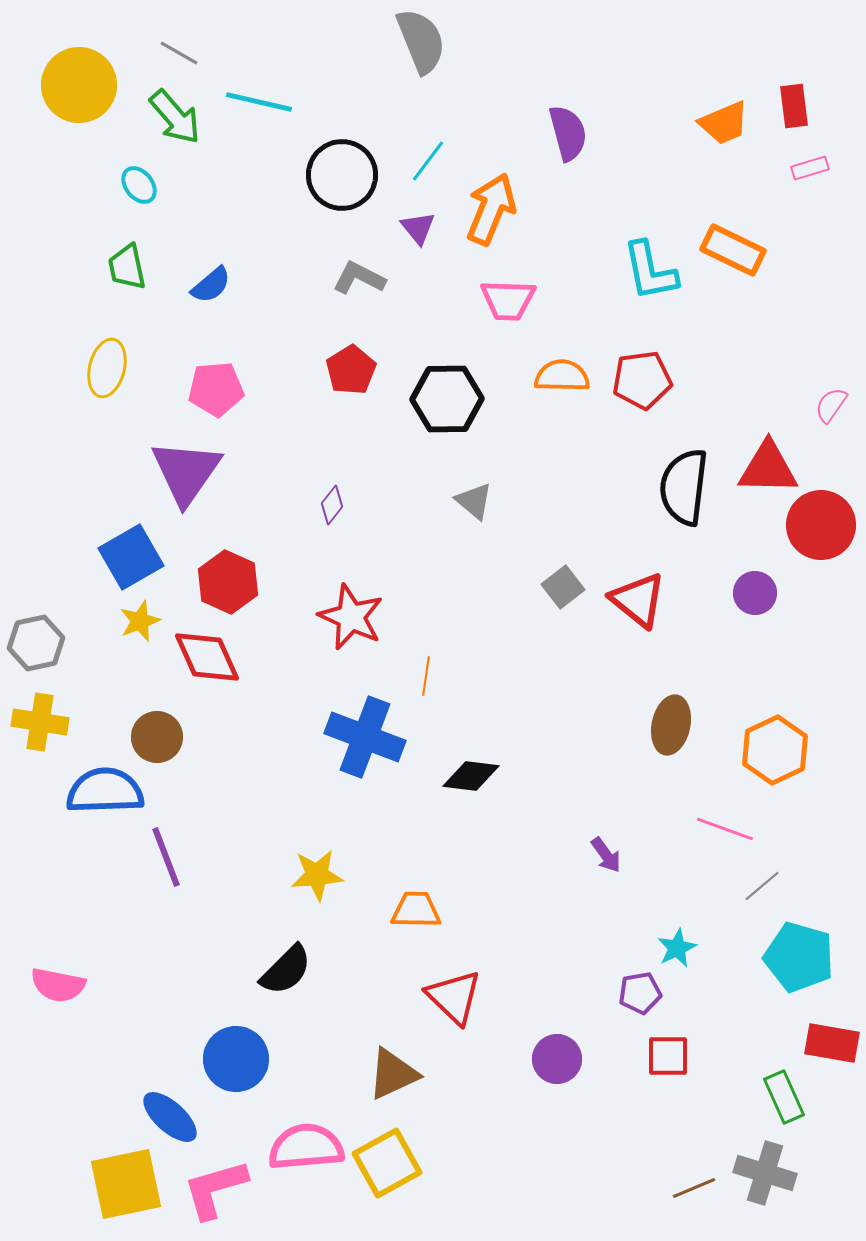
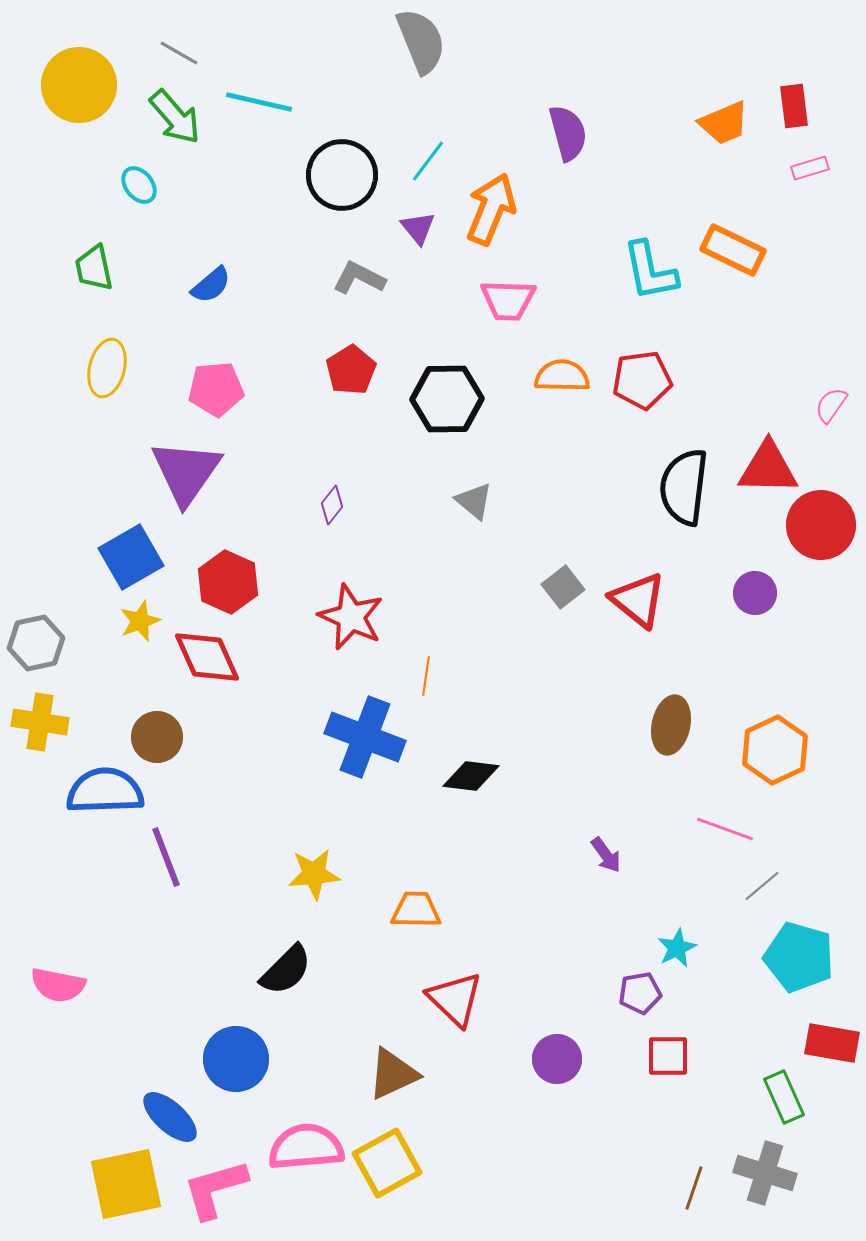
green trapezoid at (127, 267): moved 33 px left, 1 px down
yellow star at (317, 875): moved 3 px left, 1 px up
red triangle at (454, 997): moved 1 px right, 2 px down
brown line at (694, 1188): rotated 48 degrees counterclockwise
